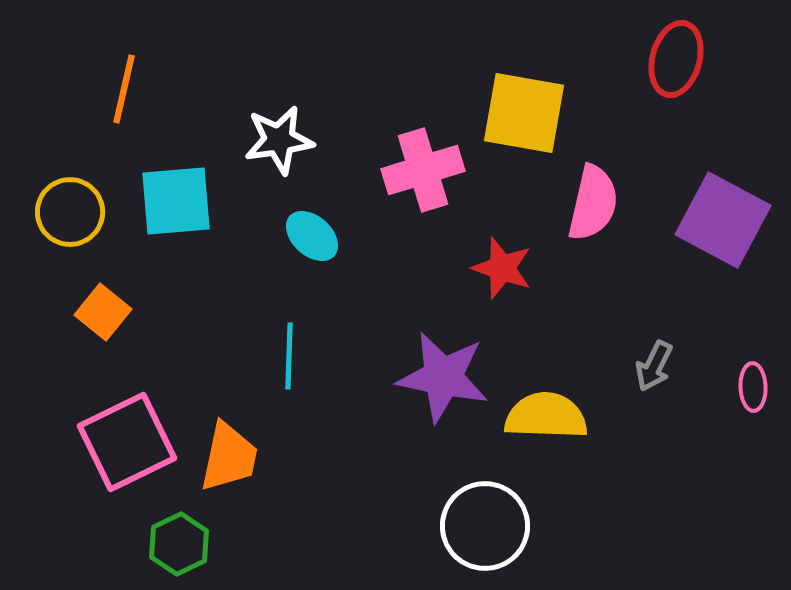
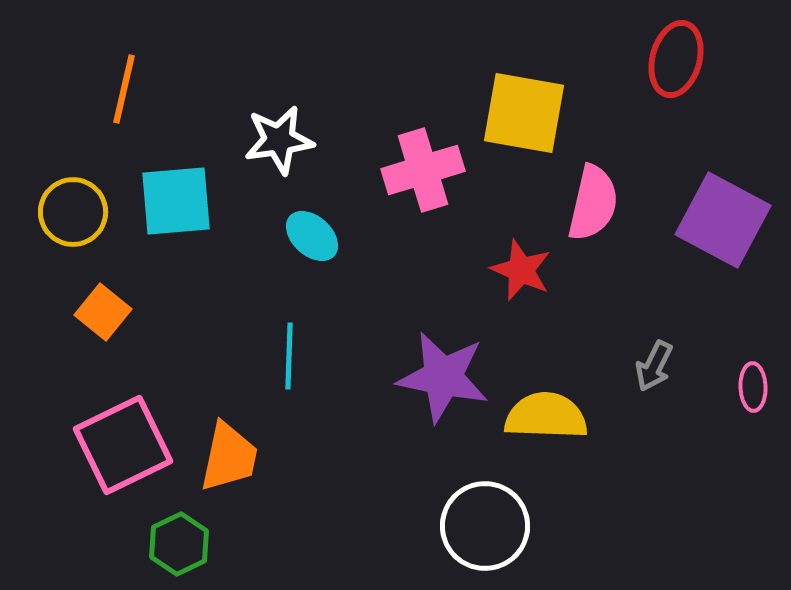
yellow circle: moved 3 px right
red star: moved 19 px right, 2 px down; rotated 4 degrees clockwise
pink square: moved 4 px left, 3 px down
